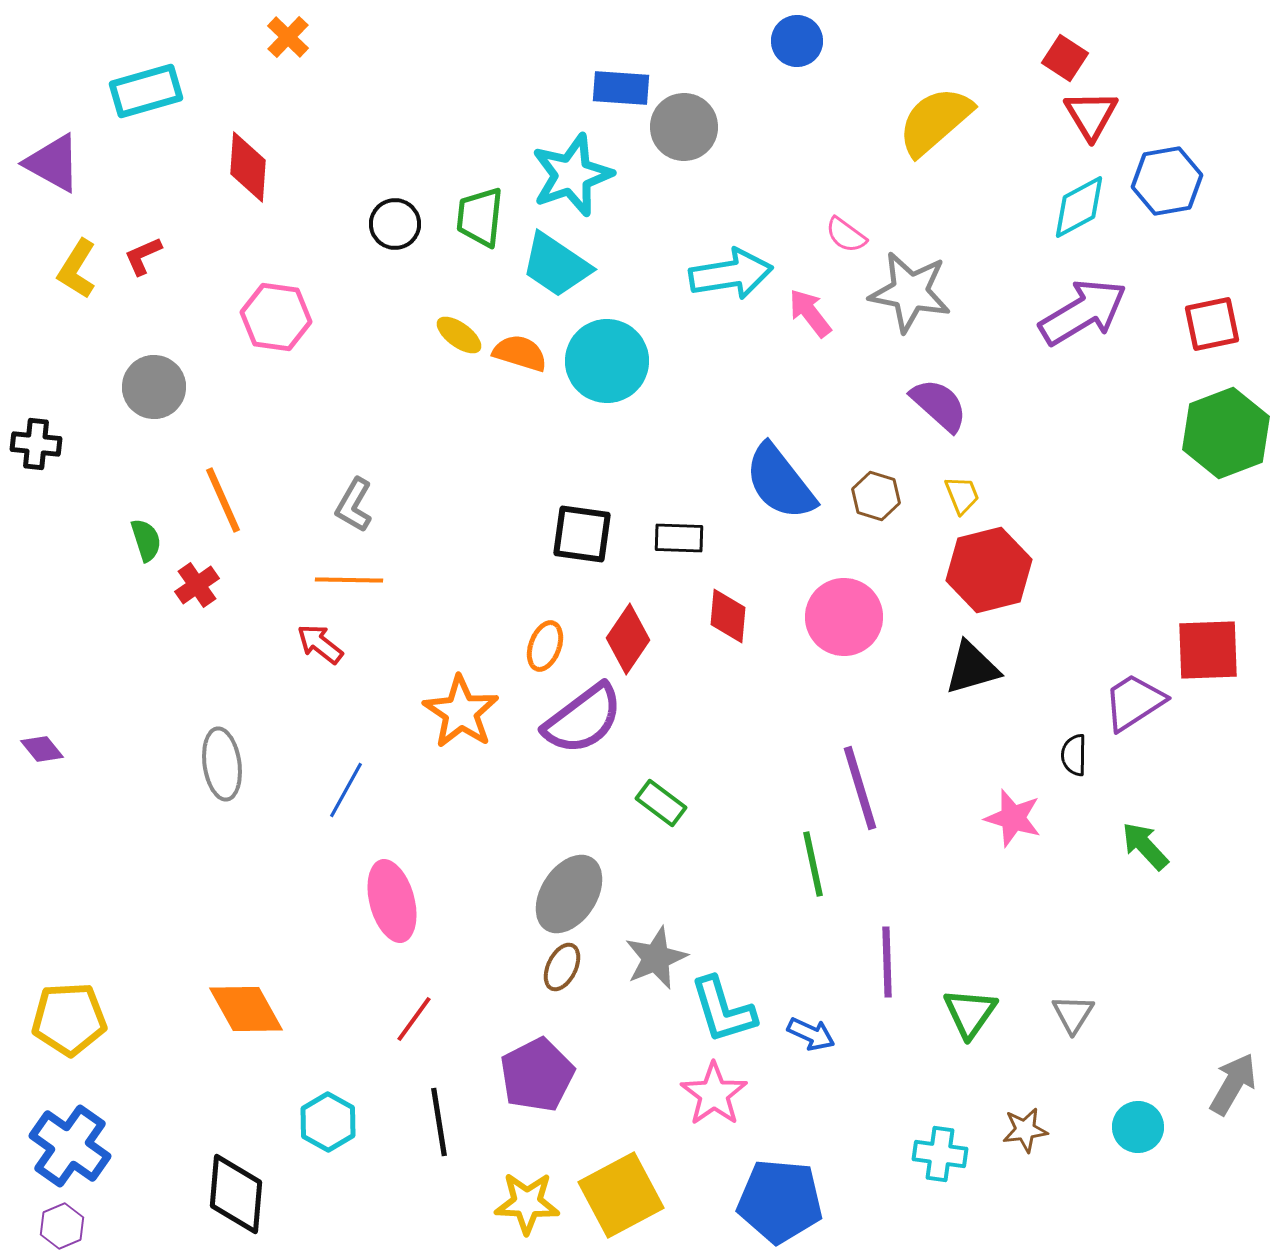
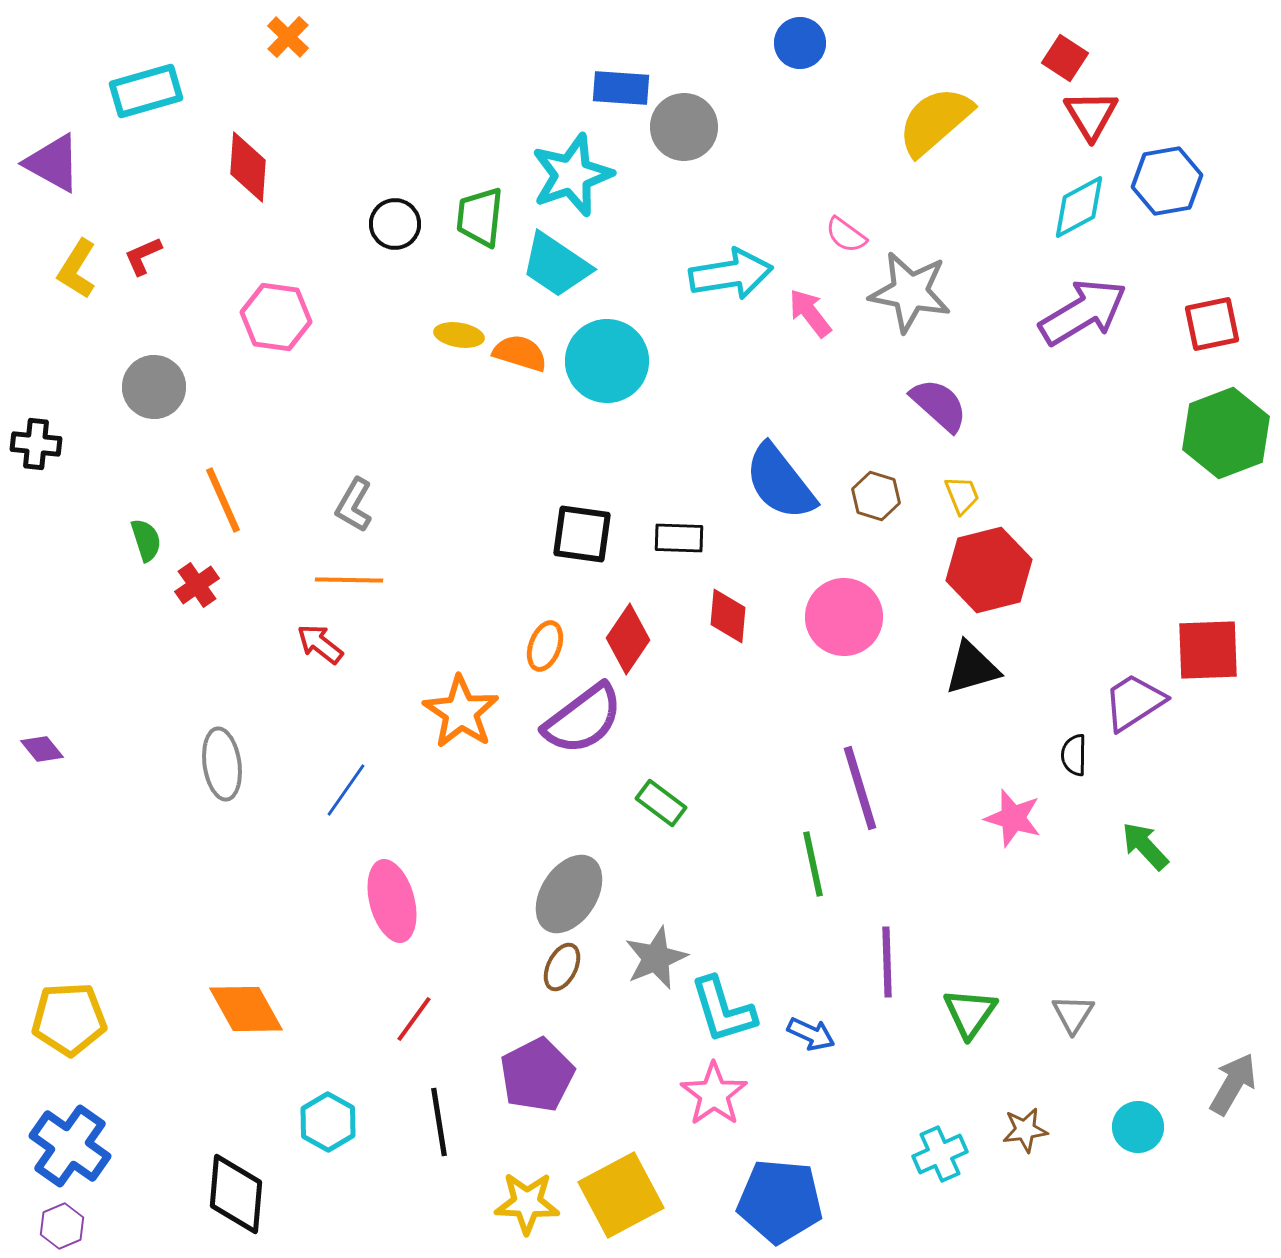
blue circle at (797, 41): moved 3 px right, 2 px down
yellow ellipse at (459, 335): rotated 27 degrees counterclockwise
blue line at (346, 790): rotated 6 degrees clockwise
cyan cross at (940, 1154): rotated 32 degrees counterclockwise
